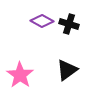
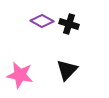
black triangle: rotated 10 degrees counterclockwise
pink star: rotated 24 degrees counterclockwise
